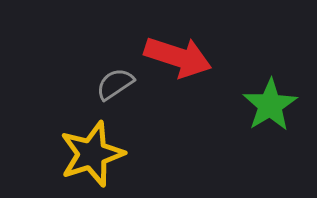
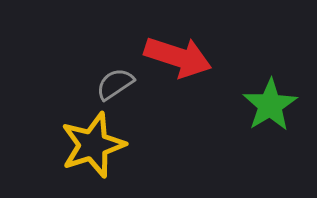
yellow star: moved 1 px right, 9 px up
